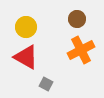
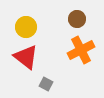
red triangle: rotated 8 degrees clockwise
